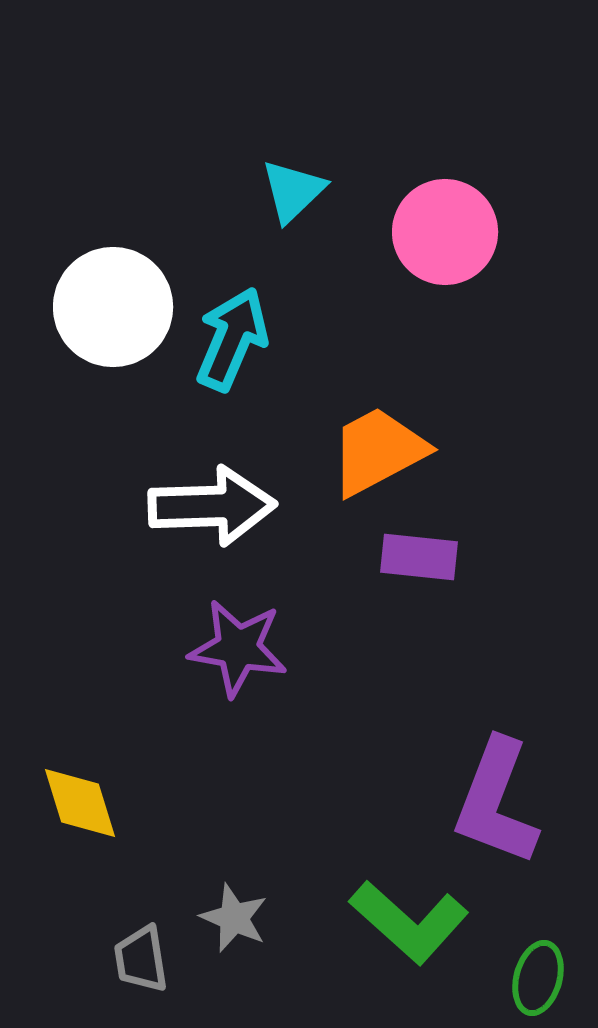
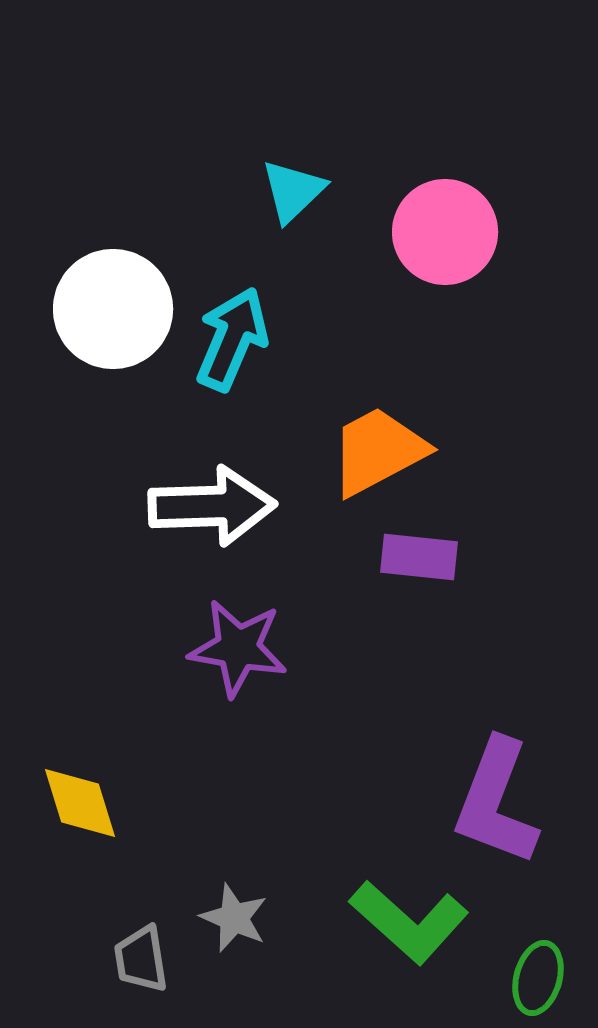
white circle: moved 2 px down
